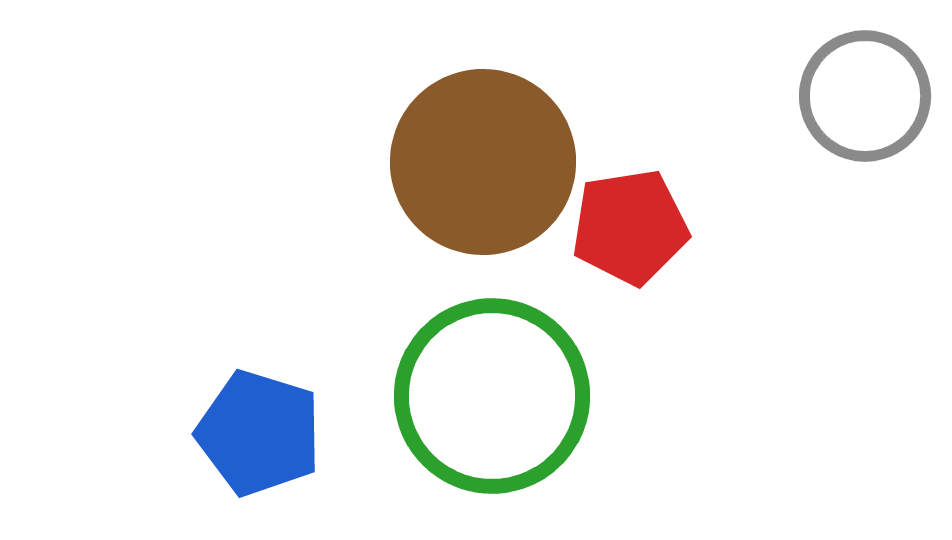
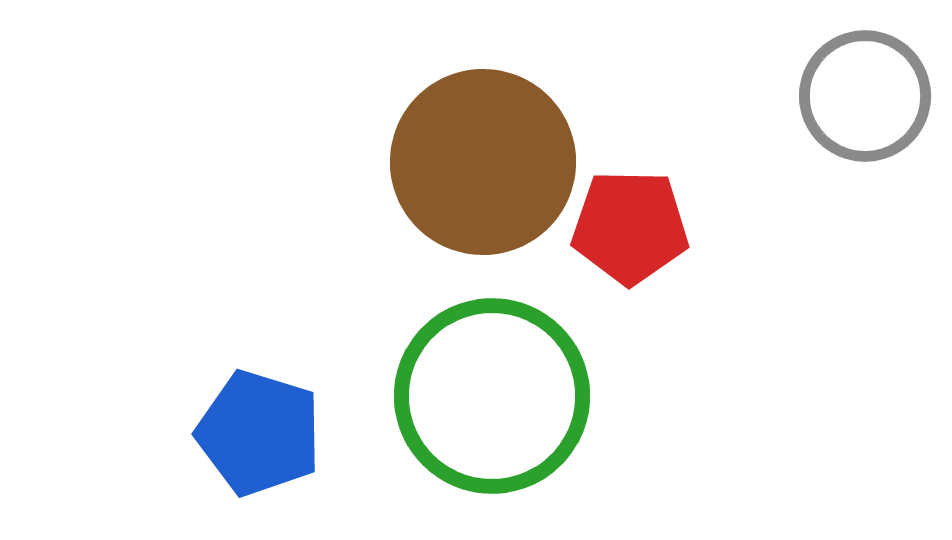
red pentagon: rotated 10 degrees clockwise
